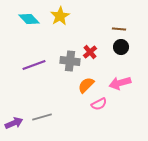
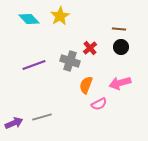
red cross: moved 4 px up
gray cross: rotated 12 degrees clockwise
orange semicircle: rotated 24 degrees counterclockwise
